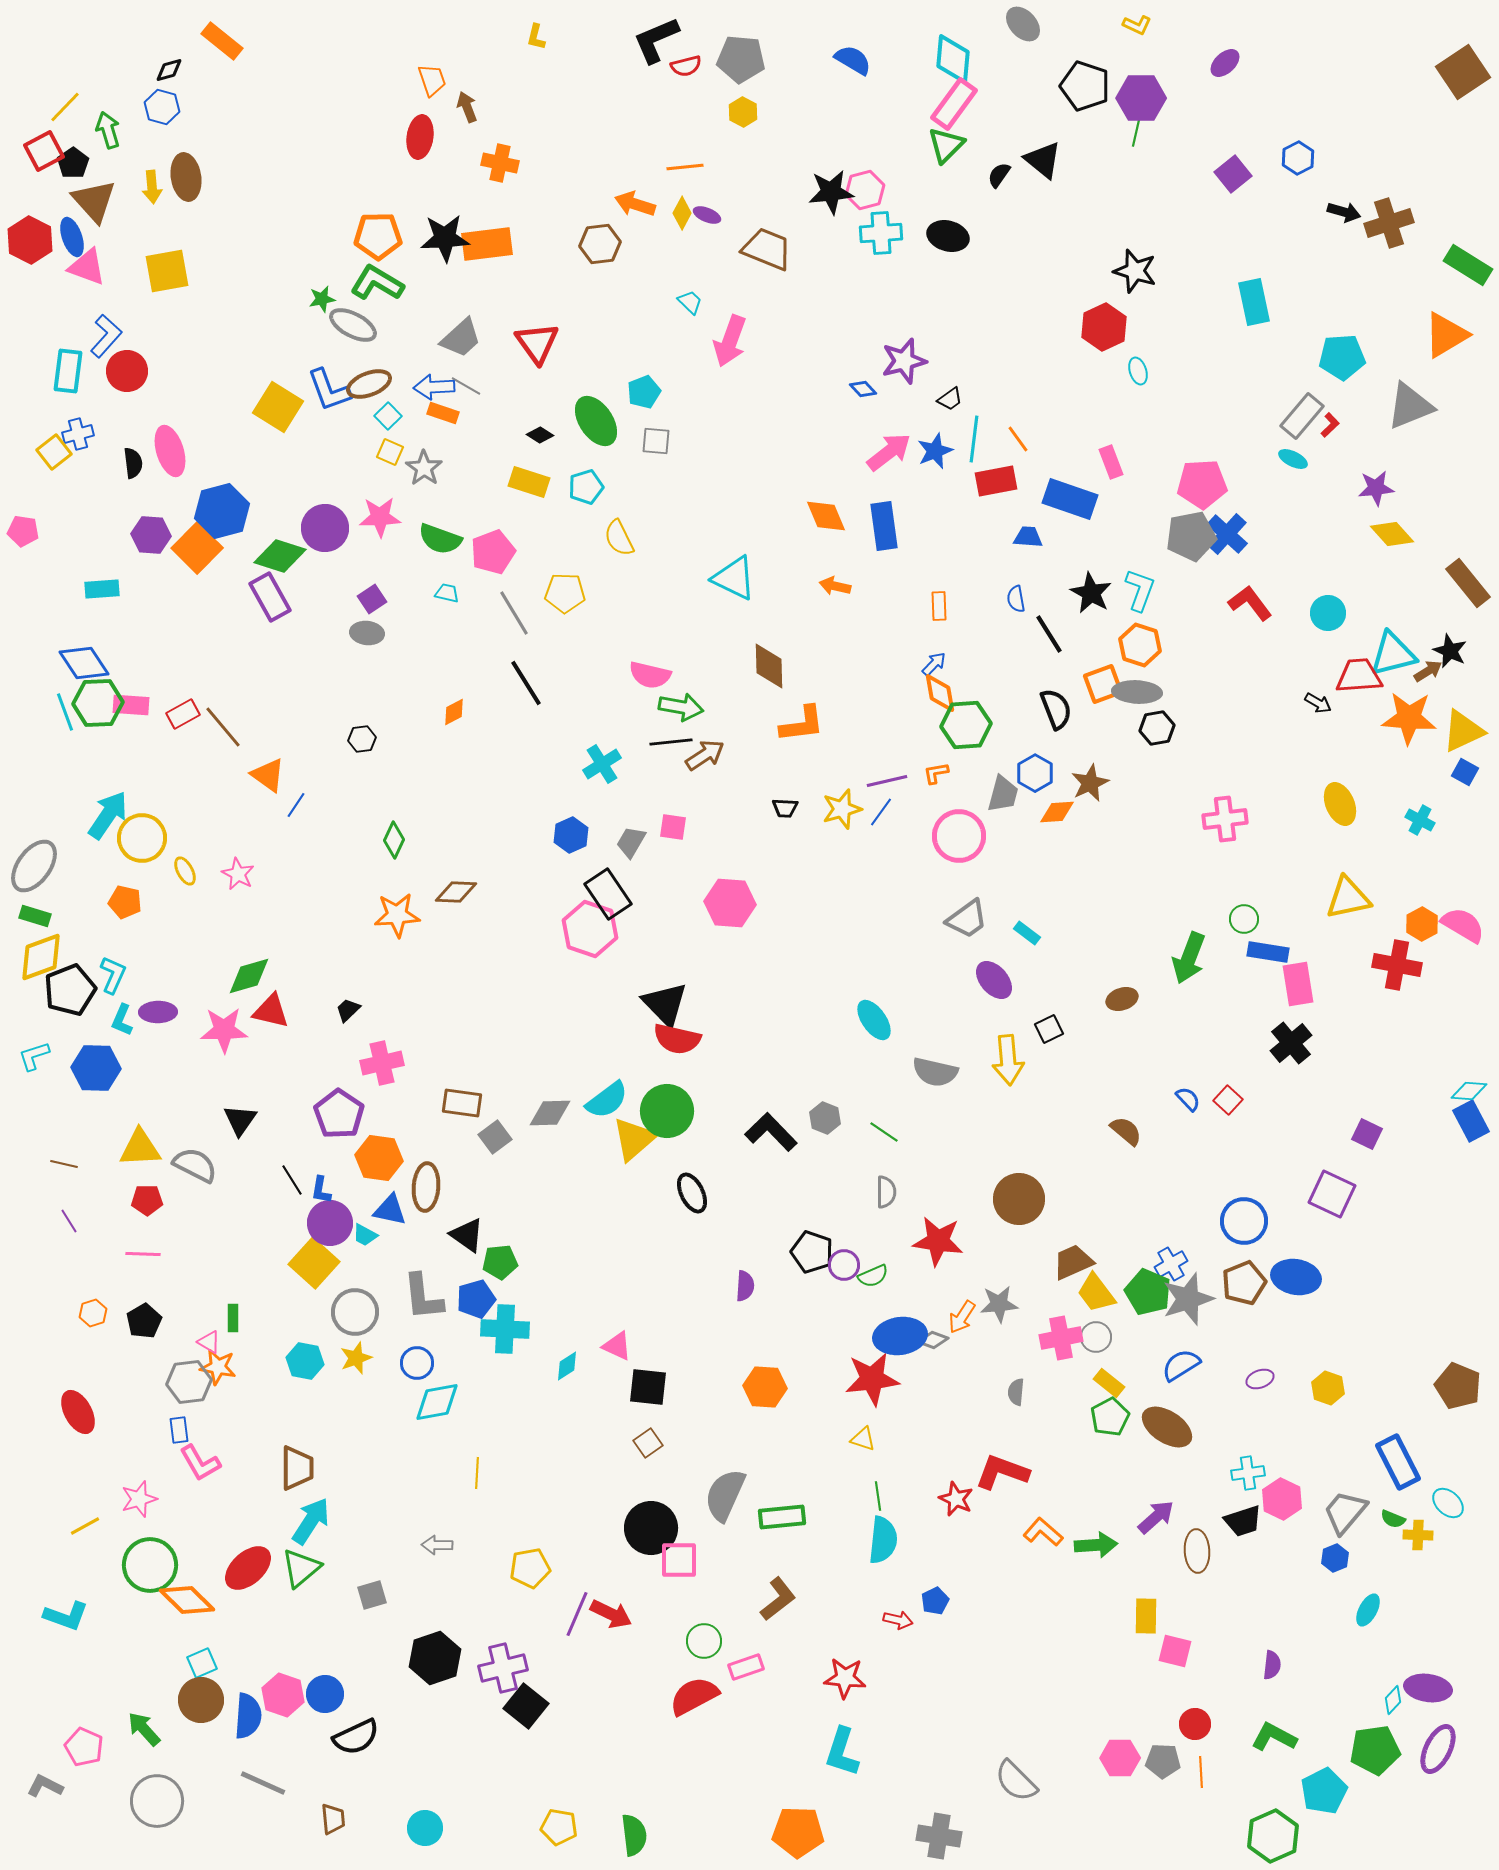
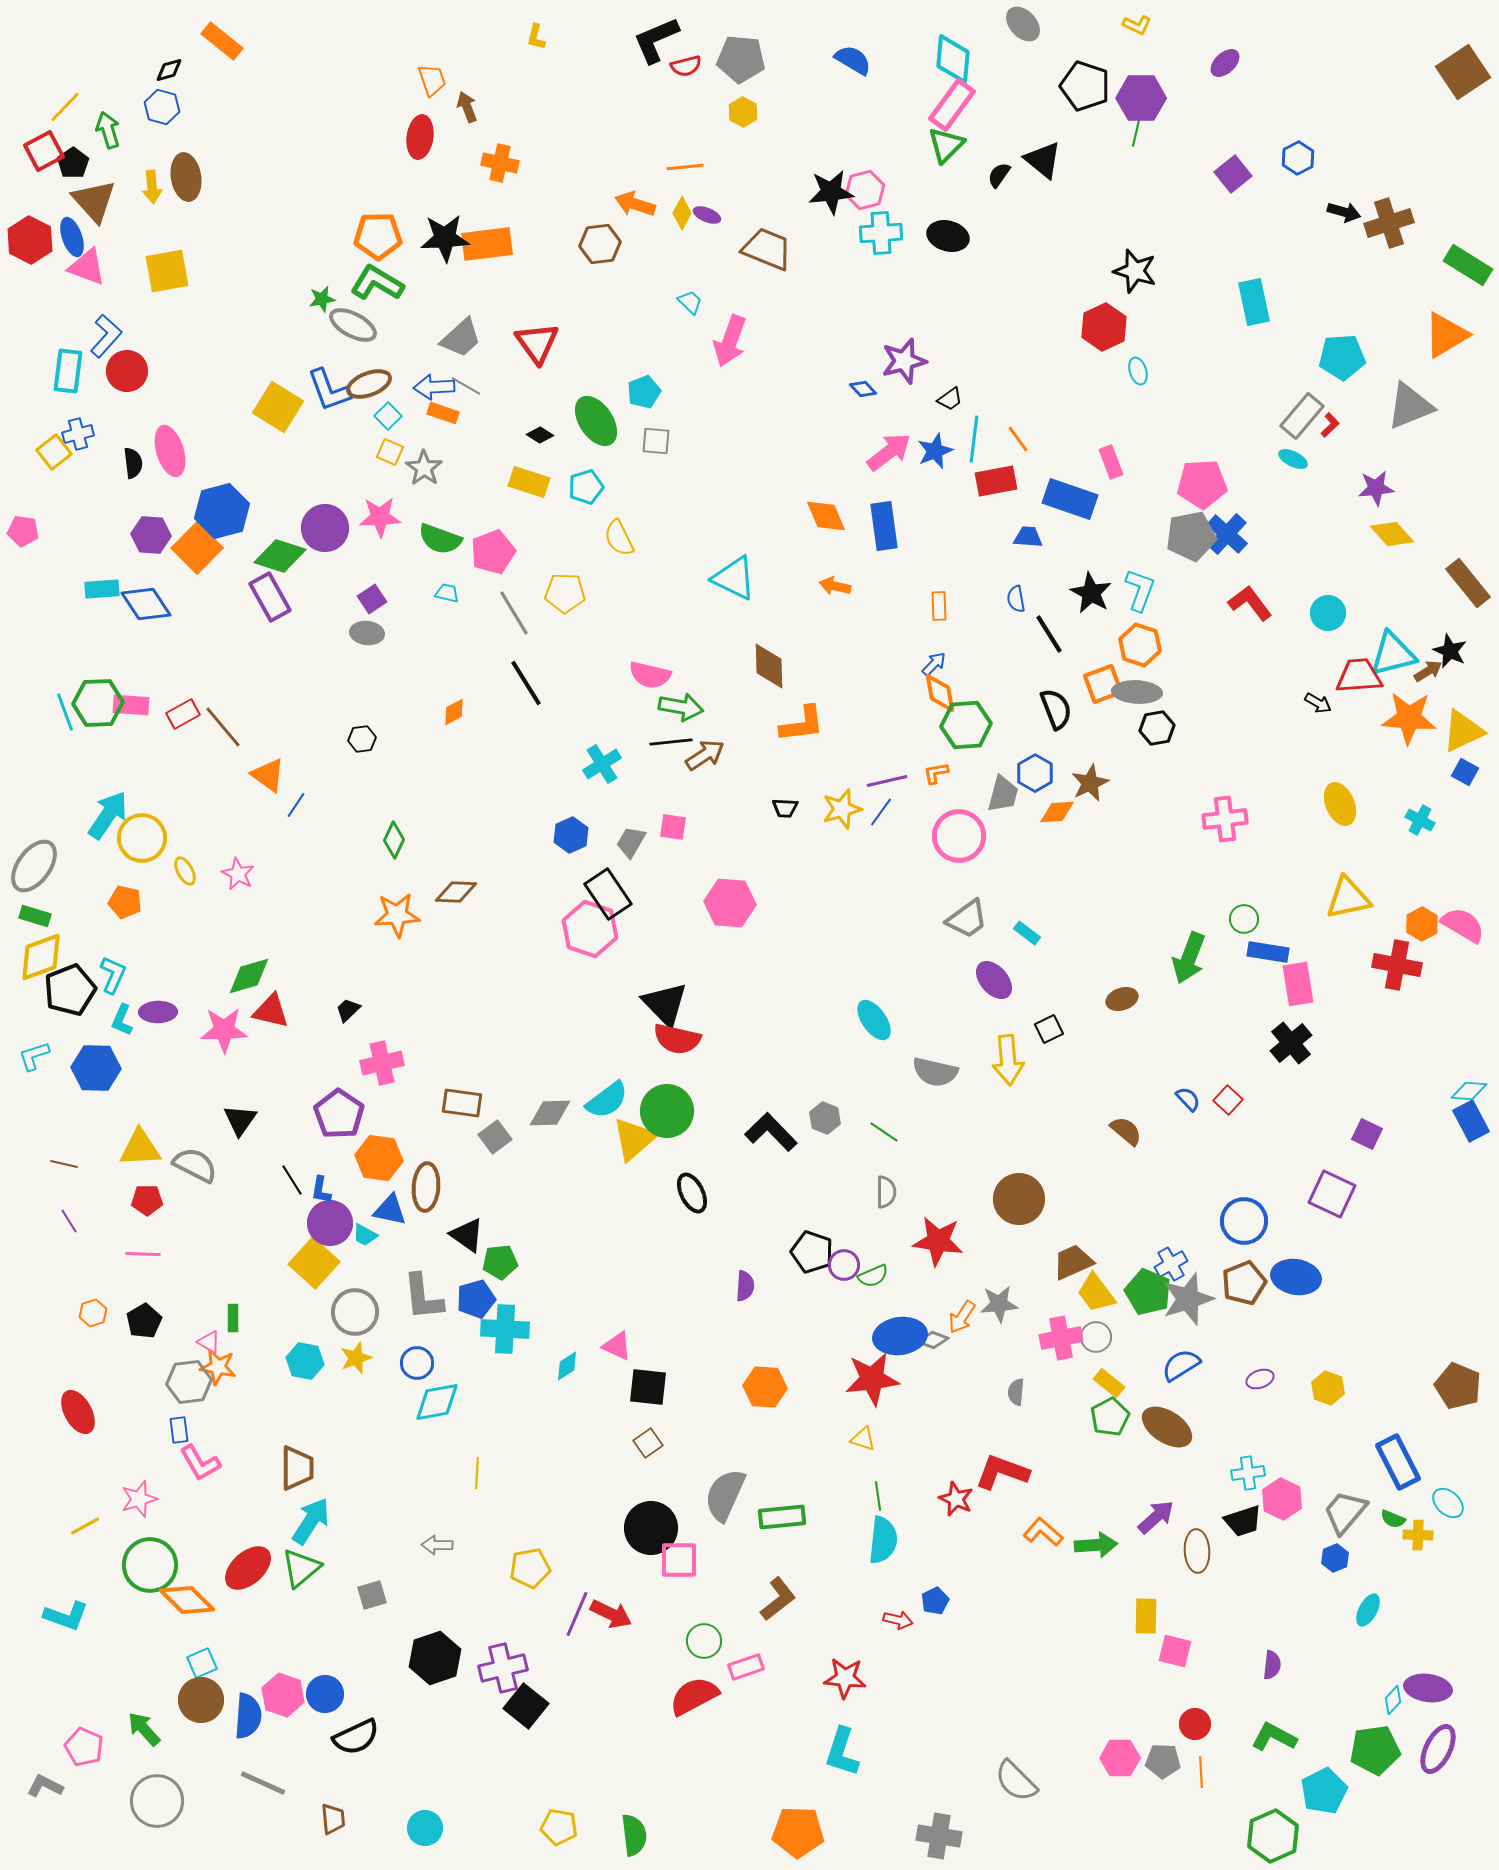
pink rectangle at (954, 104): moved 2 px left, 1 px down
blue diamond at (84, 663): moved 62 px right, 59 px up
